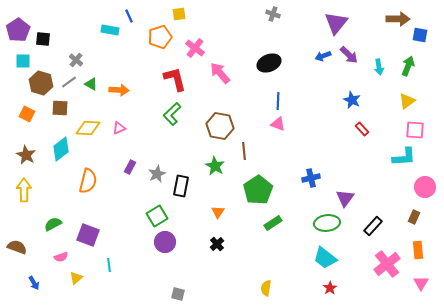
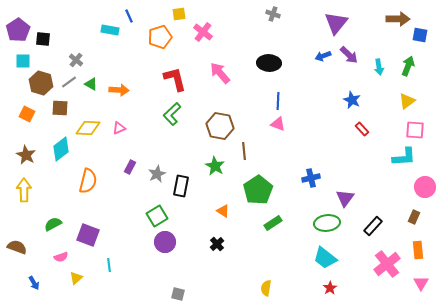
pink cross at (195, 48): moved 8 px right, 16 px up
black ellipse at (269, 63): rotated 25 degrees clockwise
orange triangle at (218, 212): moved 5 px right, 1 px up; rotated 32 degrees counterclockwise
